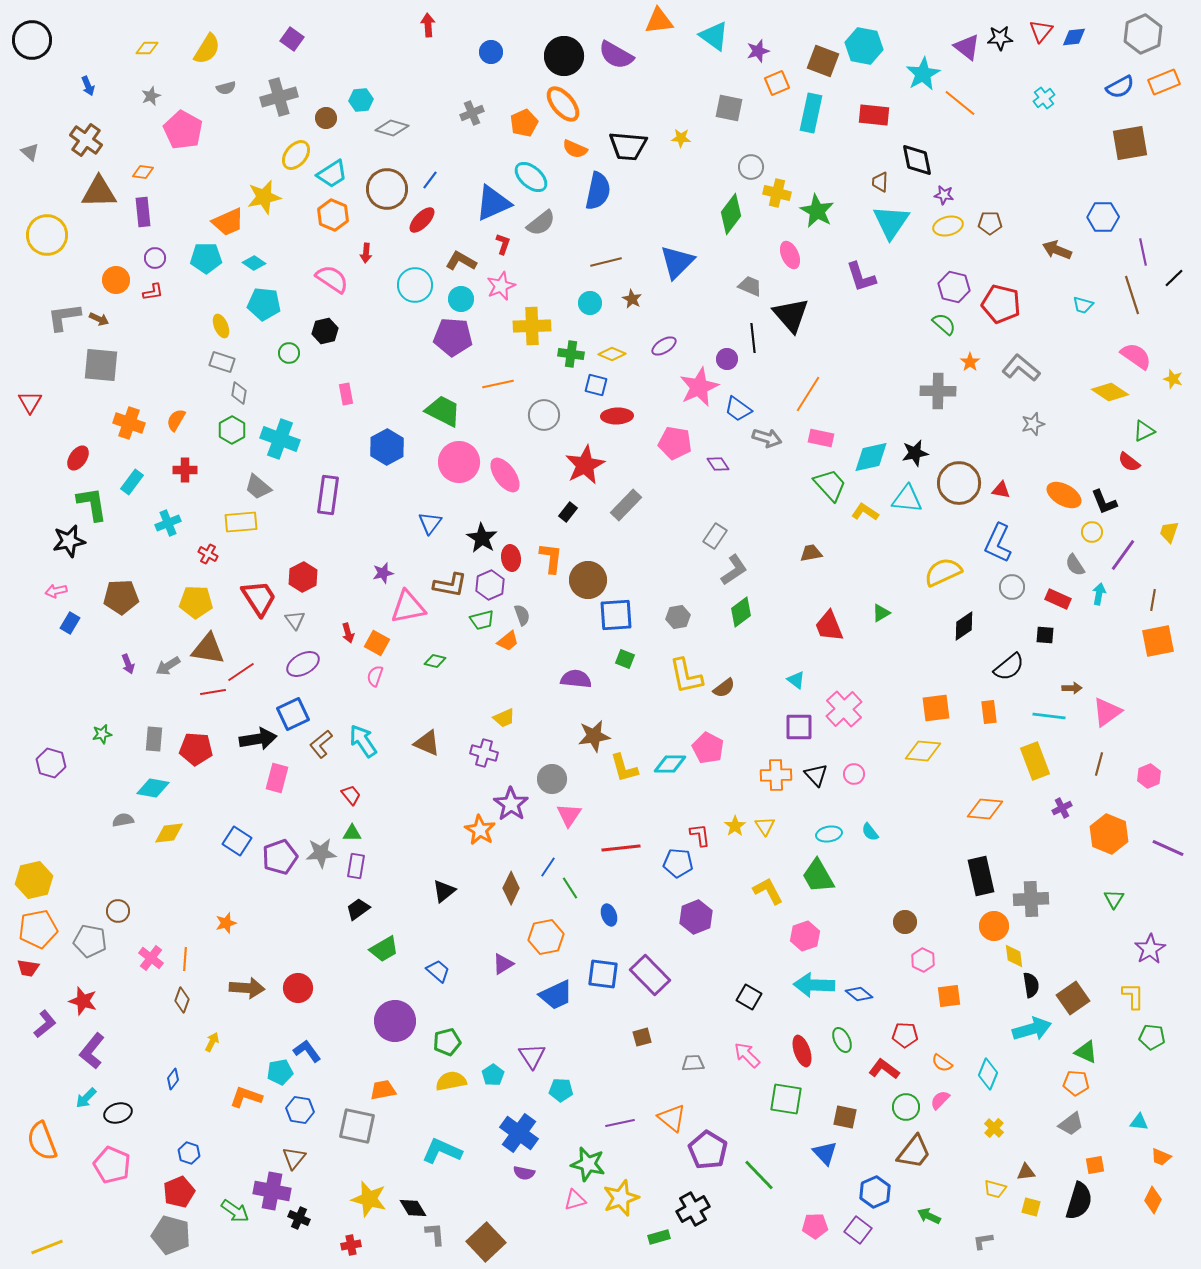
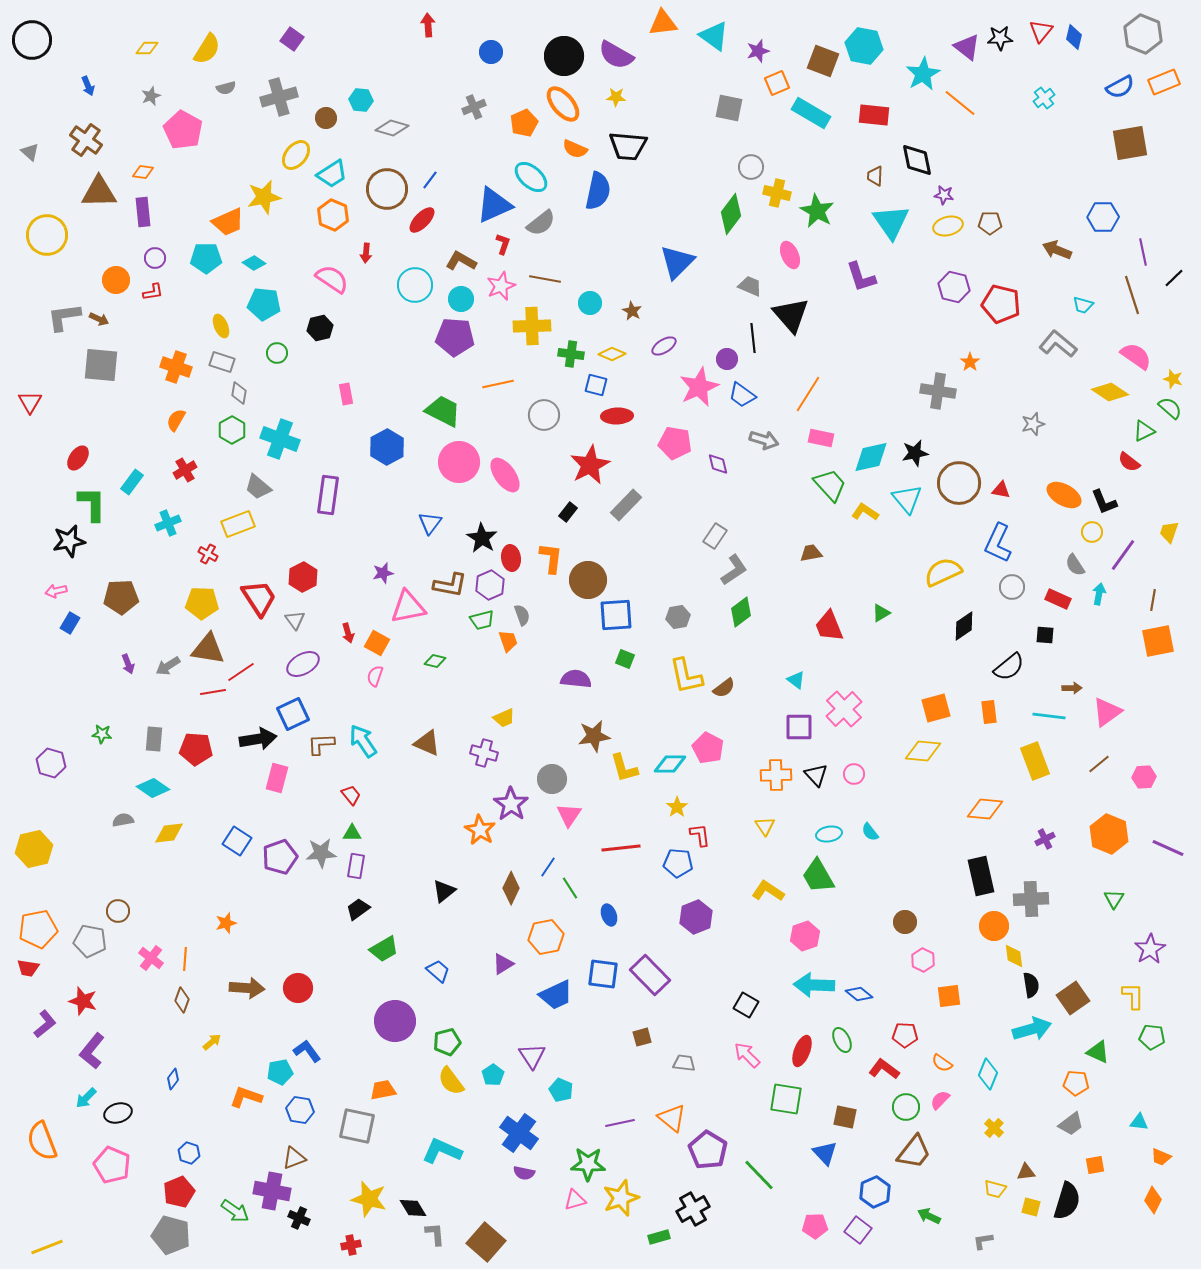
orange triangle at (659, 21): moved 4 px right, 2 px down
gray hexagon at (1143, 34): rotated 15 degrees counterclockwise
blue diamond at (1074, 37): rotated 70 degrees counterclockwise
cyan hexagon at (361, 100): rotated 10 degrees clockwise
gray cross at (472, 113): moved 2 px right, 6 px up
cyan rectangle at (811, 113): rotated 72 degrees counterclockwise
yellow star at (681, 138): moved 65 px left, 41 px up
brown trapezoid at (880, 182): moved 5 px left, 6 px up
blue triangle at (493, 203): moved 1 px right, 2 px down
cyan triangle at (891, 222): rotated 9 degrees counterclockwise
brown line at (606, 262): moved 61 px left, 17 px down; rotated 24 degrees clockwise
brown star at (632, 299): moved 12 px down
green semicircle at (944, 324): moved 226 px right, 84 px down
black hexagon at (325, 331): moved 5 px left, 3 px up
purple pentagon at (453, 337): moved 2 px right
green circle at (289, 353): moved 12 px left
gray L-shape at (1021, 368): moved 37 px right, 24 px up
gray cross at (938, 391): rotated 8 degrees clockwise
blue trapezoid at (738, 409): moved 4 px right, 14 px up
orange cross at (129, 423): moved 47 px right, 56 px up
gray arrow at (767, 438): moved 3 px left, 2 px down
purple diamond at (718, 464): rotated 20 degrees clockwise
red star at (585, 465): moved 5 px right
red cross at (185, 470): rotated 30 degrees counterclockwise
cyan triangle at (907, 499): rotated 44 degrees clockwise
green L-shape at (92, 504): rotated 9 degrees clockwise
yellow rectangle at (241, 522): moved 3 px left, 2 px down; rotated 16 degrees counterclockwise
yellow pentagon at (196, 602): moved 6 px right, 1 px down
orange trapezoid at (508, 641): rotated 70 degrees counterclockwise
orange square at (936, 708): rotated 8 degrees counterclockwise
green star at (102, 734): rotated 18 degrees clockwise
brown L-shape at (321, 744): rotated 36 degrees clockwise
brown line at (1099, 764): rotated 35 degrees clockwise
pink hexagon at (1149, 776): moved 5 px left, 1 px down; rotated 20 degrees clockwise
cyan diamond at (153, 788): rotated 24 degrees clockwise
purple cross at (1062, 808): moved 17 px left, 31 px down
yellow star at (735, 826): moved 58 px left, 19 px up
yellow hexagon at (34, 880): moved 31 px up
yellow L-shape at (768, 891): rotated 28 degrees counterclockwise
black square at (749, 997): moved 3 px left, 8 px down
yellow arrow at (212, 1042): rotated 24 degrees clockwise
red ellipse at (802, 1051): rotated 40 degrees clockwise
green triangle at (1086, 1052): moved 12 px right
gray trapezoid at (693, 1063): moved 9 px left; rotated 10 degrees clockwise
yellow semicircle at (451, 1081): rotated 116 degrees counterclockwise
cyan pentagon at (561, 1090): rotated 20 degrees clockwise
brown triangle at (294, 1158): rotated 30 degrees clockwise
green star at (588, 1164): rotated 12 degrees counterclockwise
black semicircle at (1079, 1201): moved 12 px left
brown square at (486, 1242): rotated 6 degrees counterclockwise
